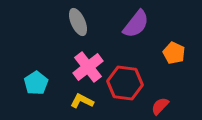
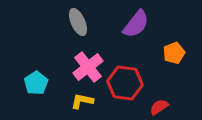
orange pentagon: rotated 25 degrees clockwise
yellow L-shape: rotated 15 degrees counterclockwise
red semicircle: moved 1 px left, 1 px down; rotated 12 degrees clockwise
